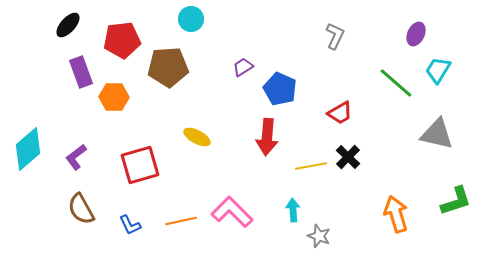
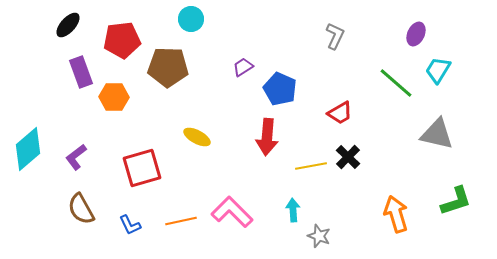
brown pentagon: rotated 6 degrees clockwise
red square: moved 2 px right, 3 px down
